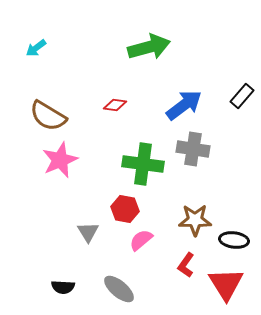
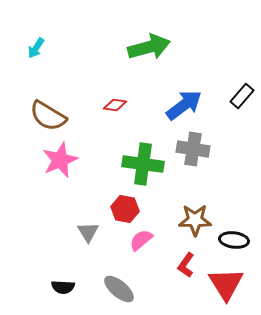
cyan arrow: rotated 20 degrees counterclockwise
